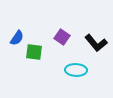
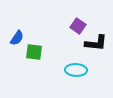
purple square: moved 16 px right, 11 px up
black L-shape: rotated 45 degrees counterclockwise
